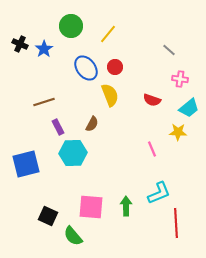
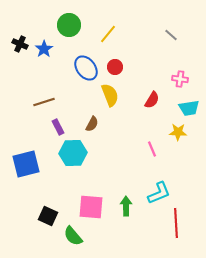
green circle: moved 2 px left, 1 px up
gray line: moved 2 px right, 15 px up
red semicircle: rotated 78 degrees counterclockwise
cyan trapezoid: rotated 30 degrees clockwise
